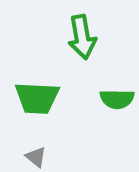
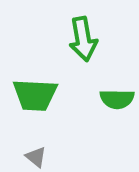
green arrow: moved 1 px right, 2 px down
green trapezoid: moved 2 px left, 3 px up
